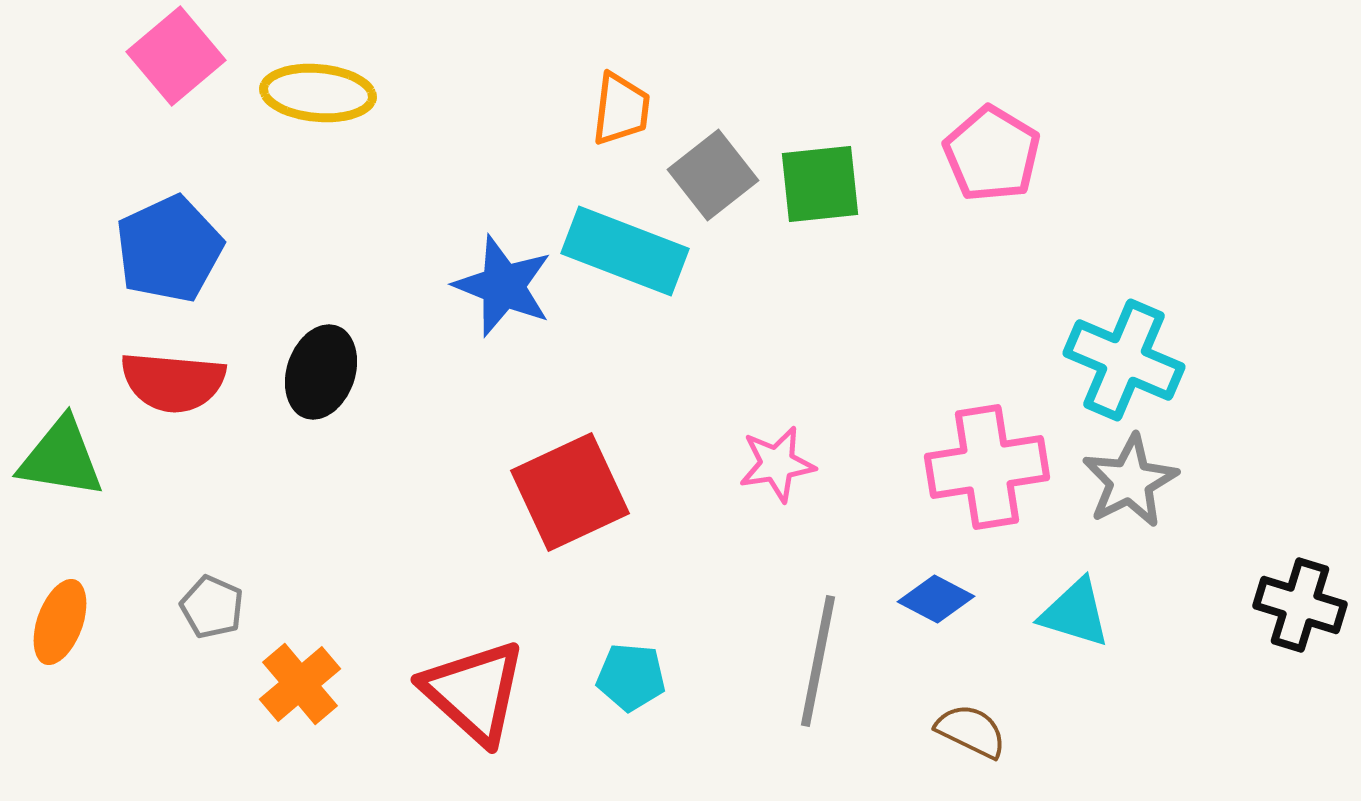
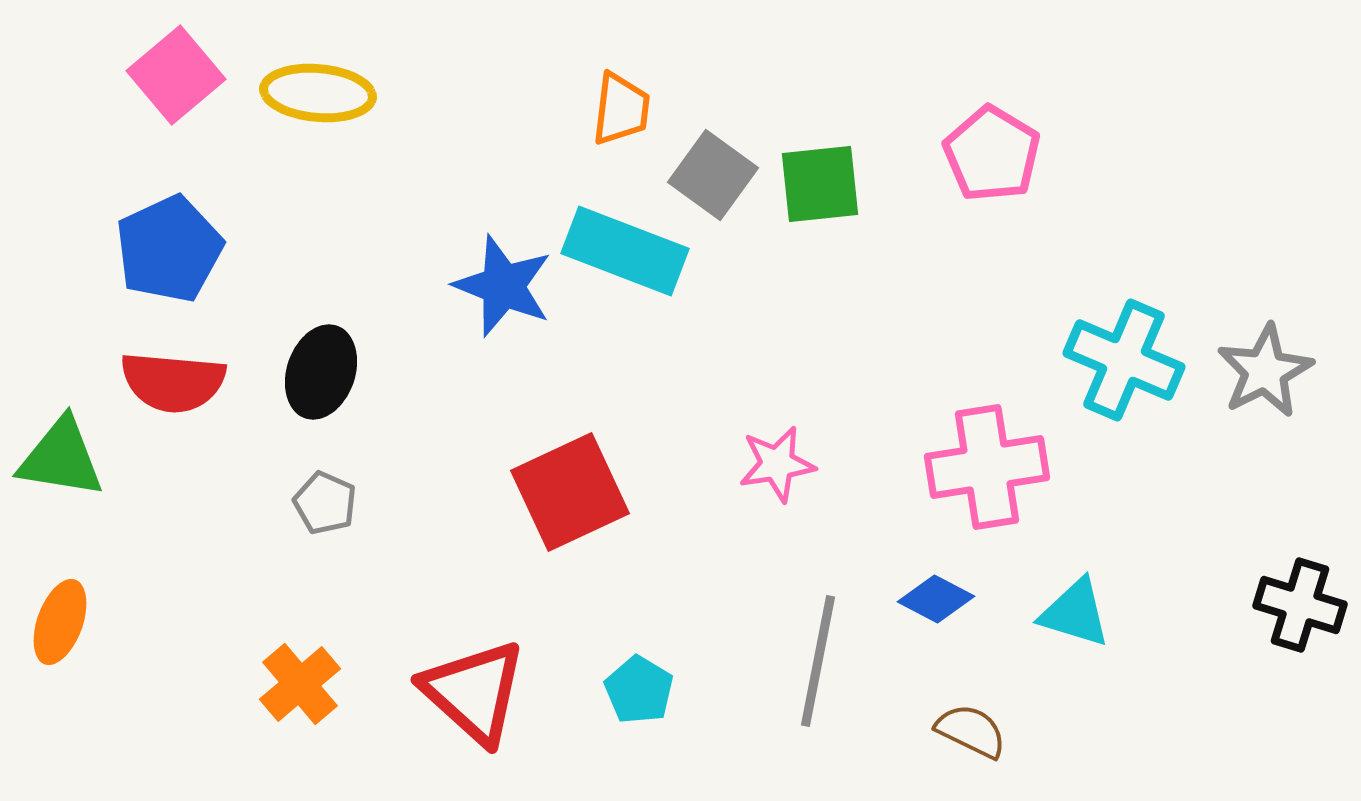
pink square: moved 19 px down
gray square: rotated 16 degrees counterclockwise
gray star: moved 135 px right, 110 px up
gray pentagon: moved 113 px right, 104 px up
cyan pentagon: moved 8 px right, 13 px down; rotated 26 degrees clockwise
